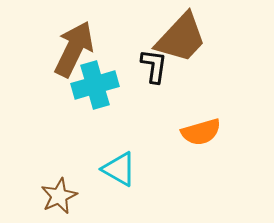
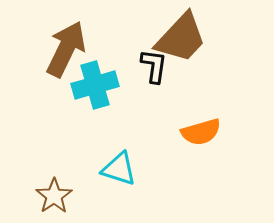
brown arrow: moved 8 px left
cyan triangle: rotated 12 degrees counterclockwise
brown star: moved 5 px left; rotated 9 degrees counterclockwise
